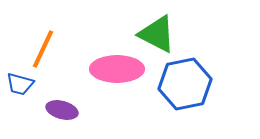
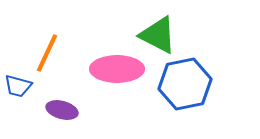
green triangle: moved 1 px right, 1 px down
orange line: moved 4 px right, 4 px down
blue trapezoid: moved 2 px left, 2 px down
